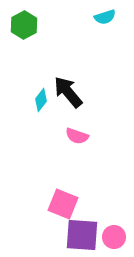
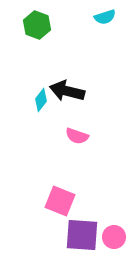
green hexagon: moved 13 px right; rotated 12 degrees counterclockwise
black arrow: moved 1 px left, 1 px up; rotated 36 degrees counterclockwise
pink square: moved 3 px left, 3 px up
